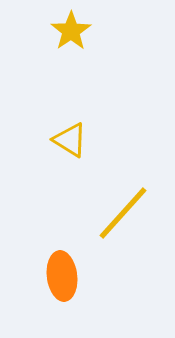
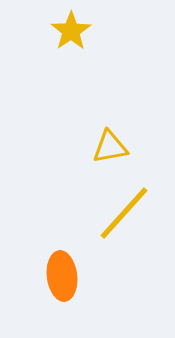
yellow triangle: moved 40 px right, 7 px down; rotated 42 degrees counterclockwise
yellow line: moved 1 px right
